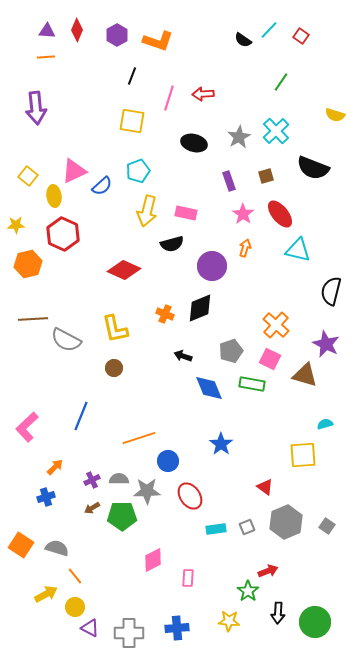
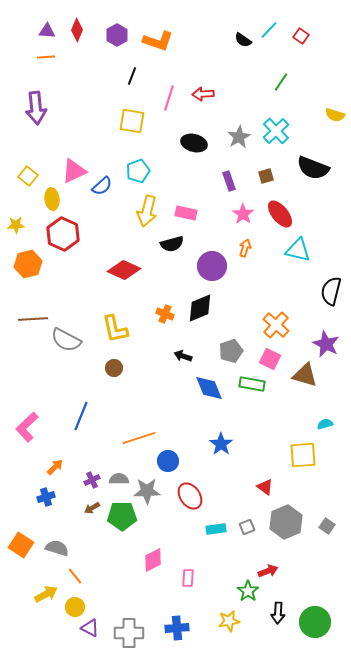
yellow ellipse at (54, 196): moved 2 px left, 3 px down
yellow star at (229, 621): rotated 15 degrees counterclockwise
